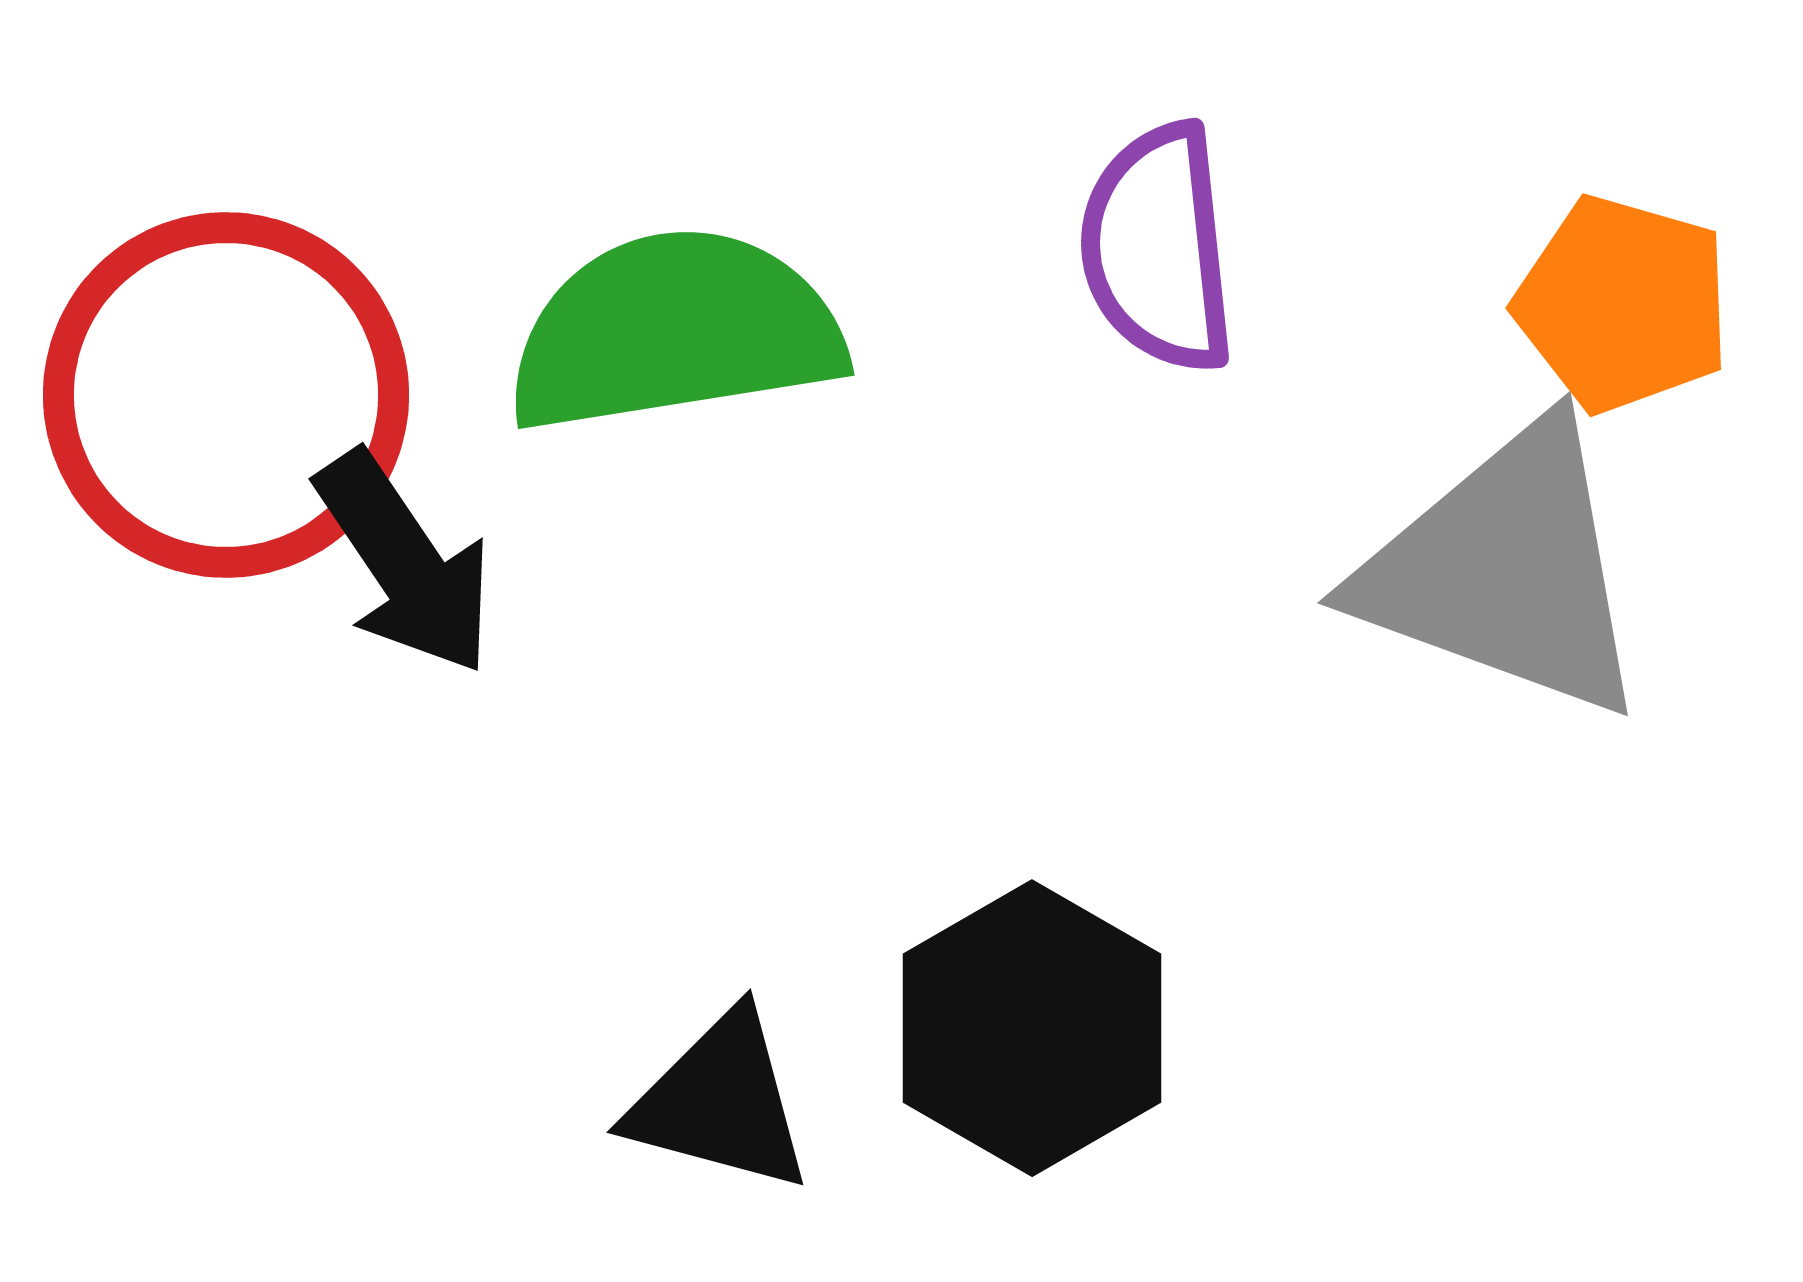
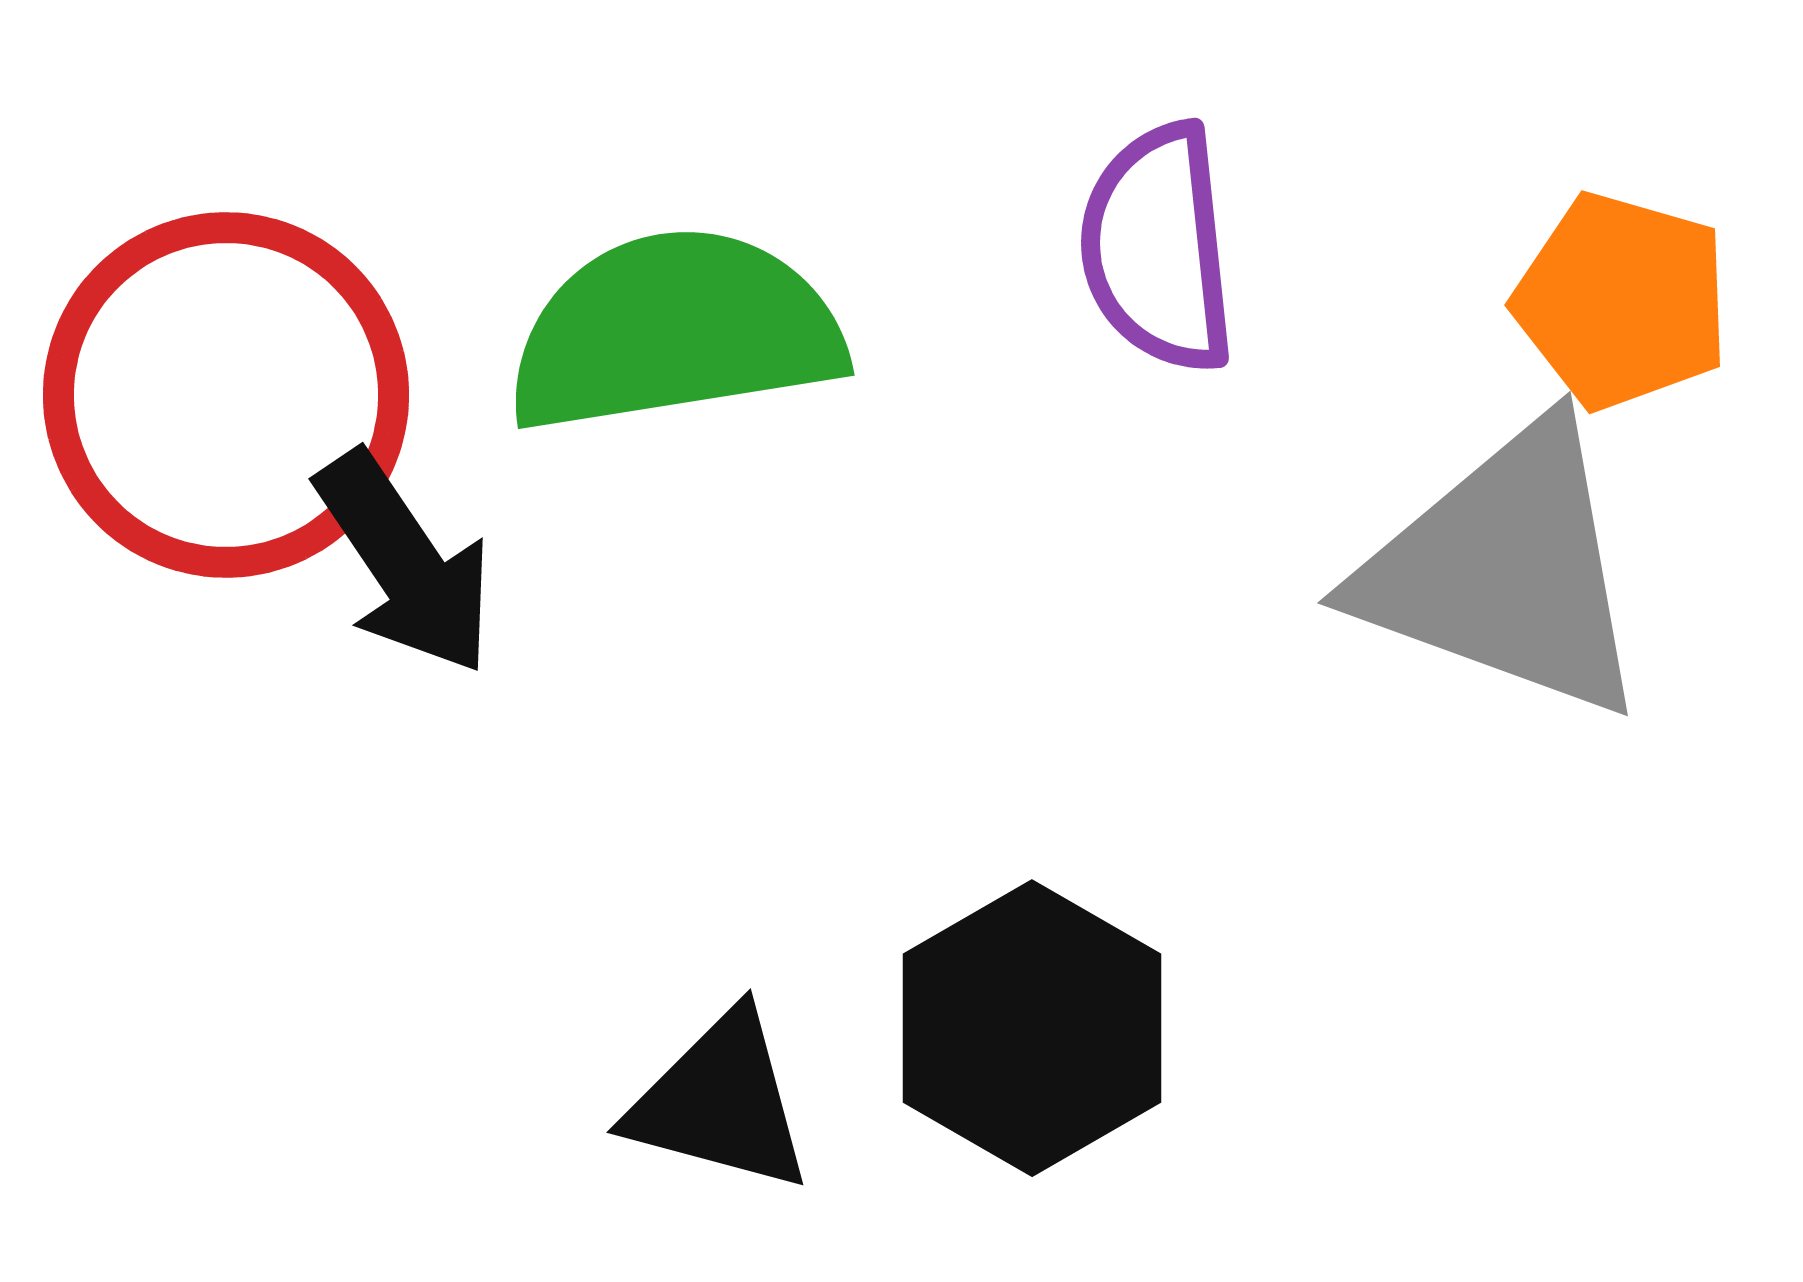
orange pentagon: moved 1 px left, 3 px up
